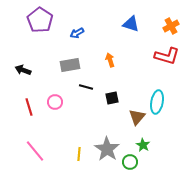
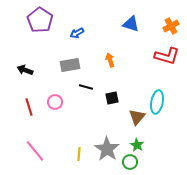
black arrow: moved 2 px right
green star: moved 6 px left
